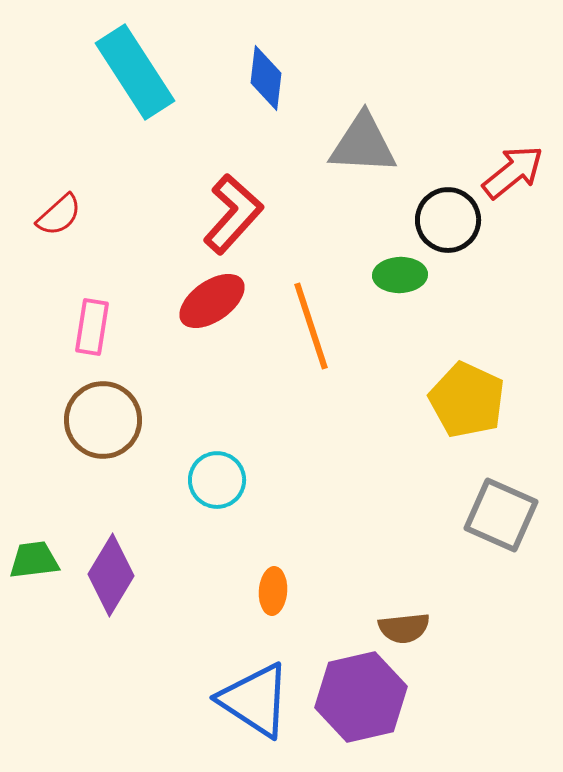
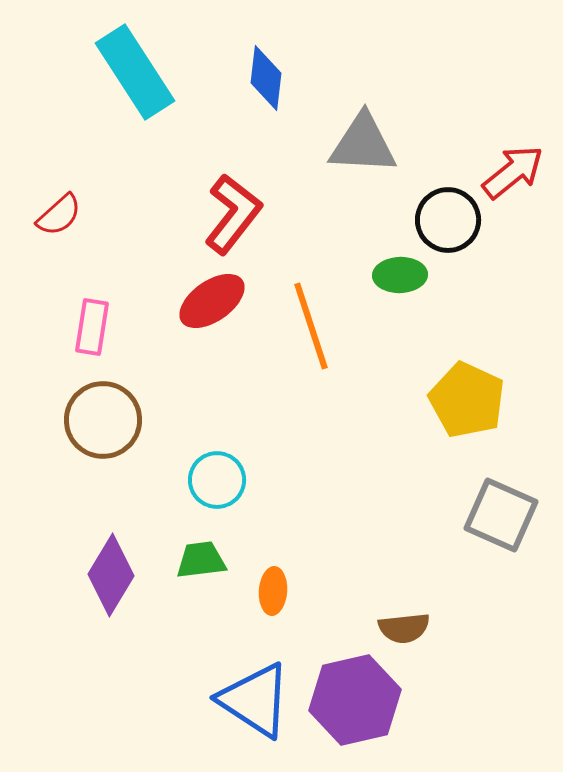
red L-shape: rotated 4 degrees counterclockwise
green trapezoid: moved 167 px right
purple hexagon: moved 6 px left, 3 px down
